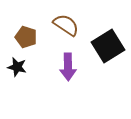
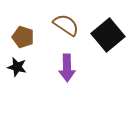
brown pentagon: moved 3 px left
black square: moved 11 px up; rotated 8 degrees counterclockwise
purple arrow: moved 1 px left, 1 px down
